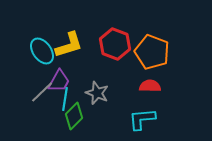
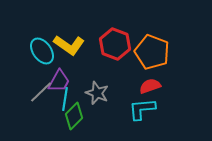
yellow L-shape: rotated 52 degrees clockwise
red semicircle: rotated 20 degrees counterclockwise
gray line: moved 1 px left
cyan L-shape: moved 10 px up
